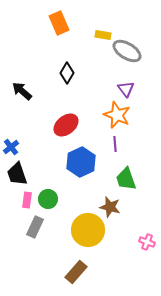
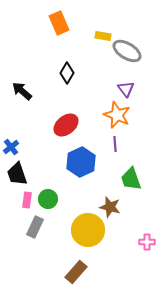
yellow rectangle: moved 1 px down
green trapezoid: moved 5 px right
pink cross: rotated 21 degrees counterclockwise
